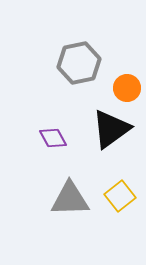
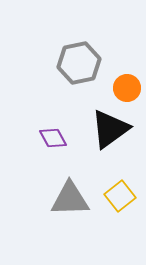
black triangle: moved 1 px left
